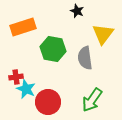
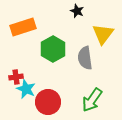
green hexagon: rotated 20 degrees clockwise
